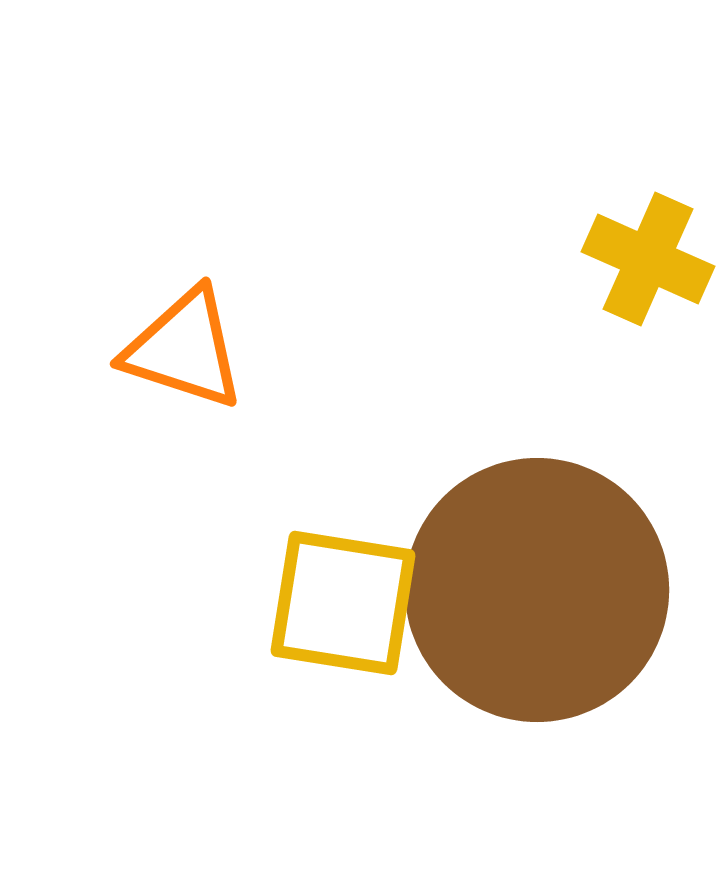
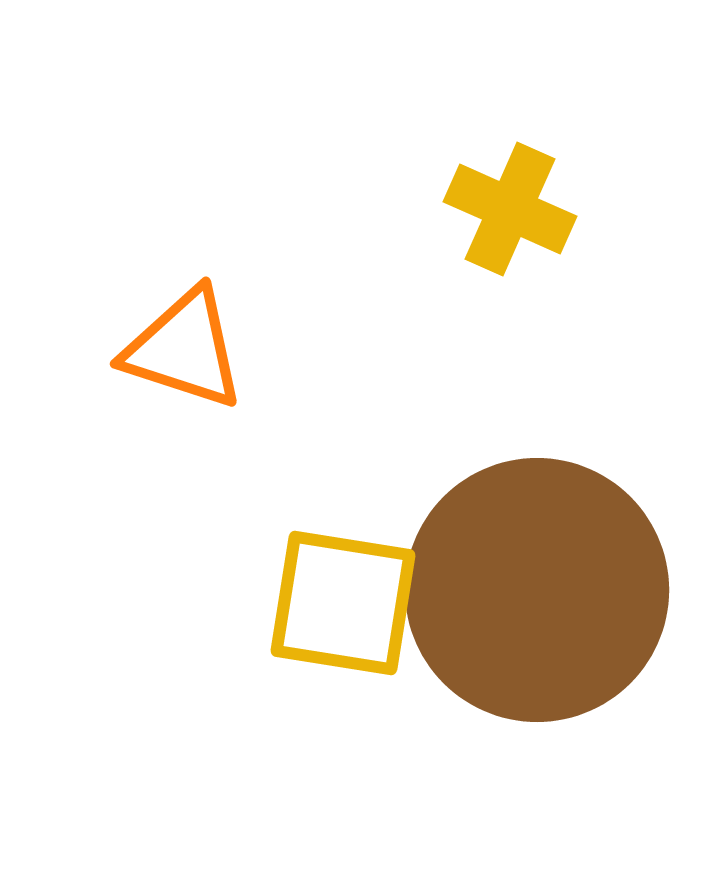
yellow cross: moved 138 px left, 50 px up
